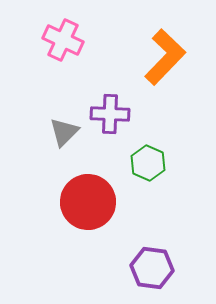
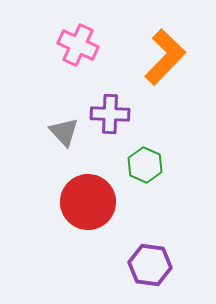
pink cross: moved 15 px right, 5 px down
gray triangle: rotated 28 degrees counterclockwise
green hexagon: moved 3 px left, 2 px down
purple hexagon: moved 2 px left, 3 px up
